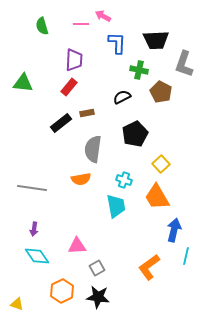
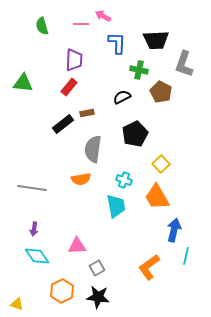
black rectangle: moved 2 px right, 1 px down
